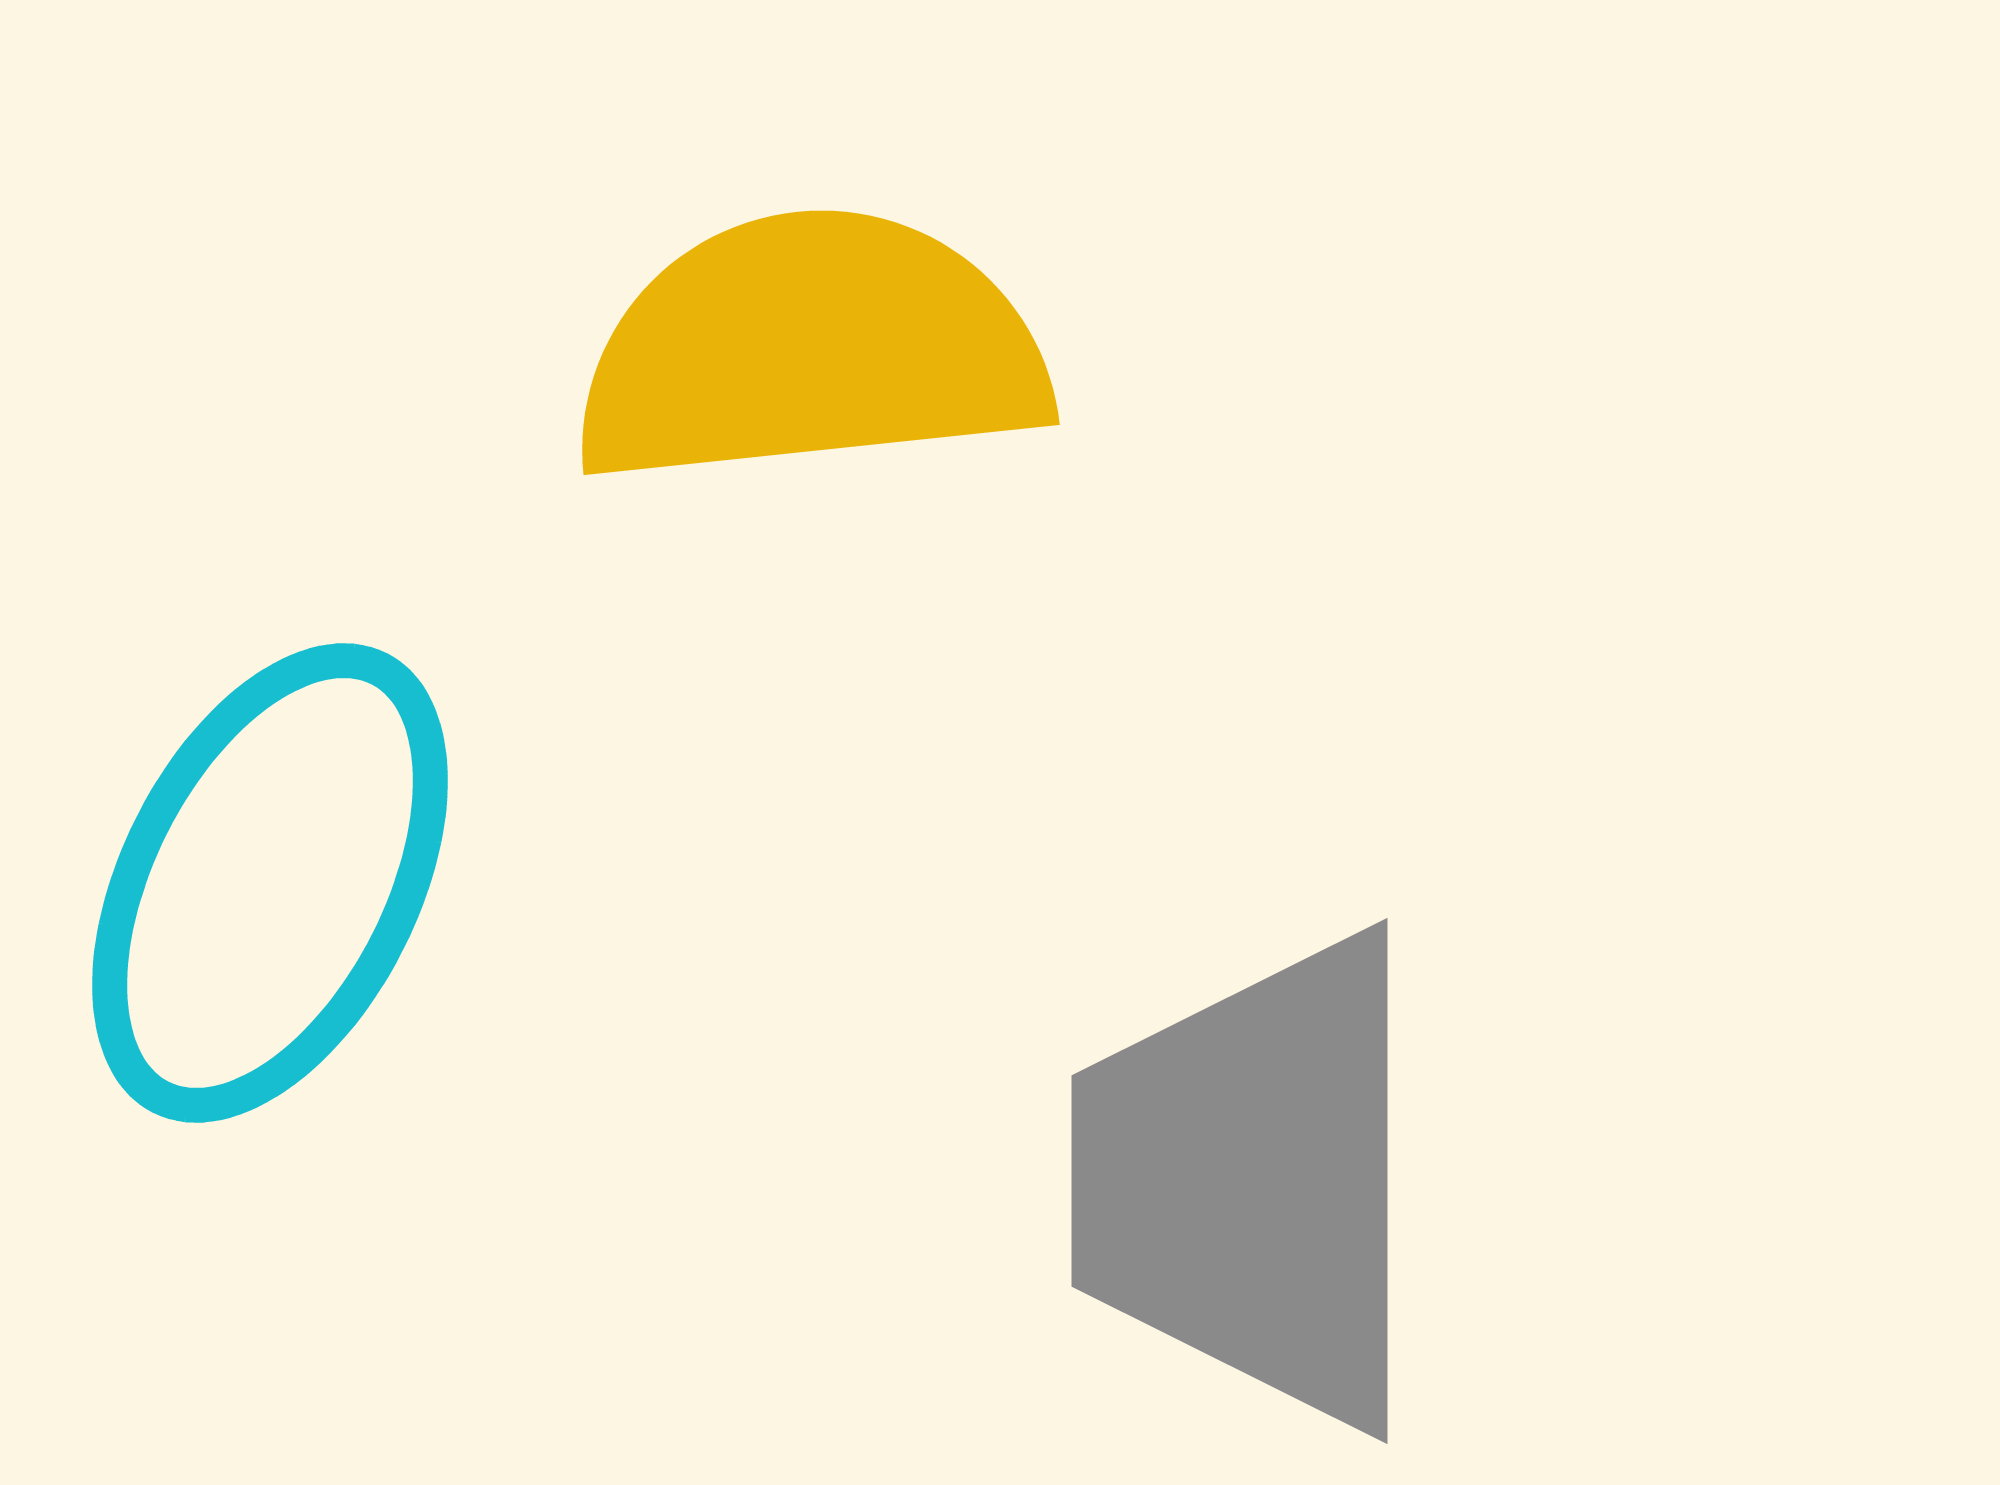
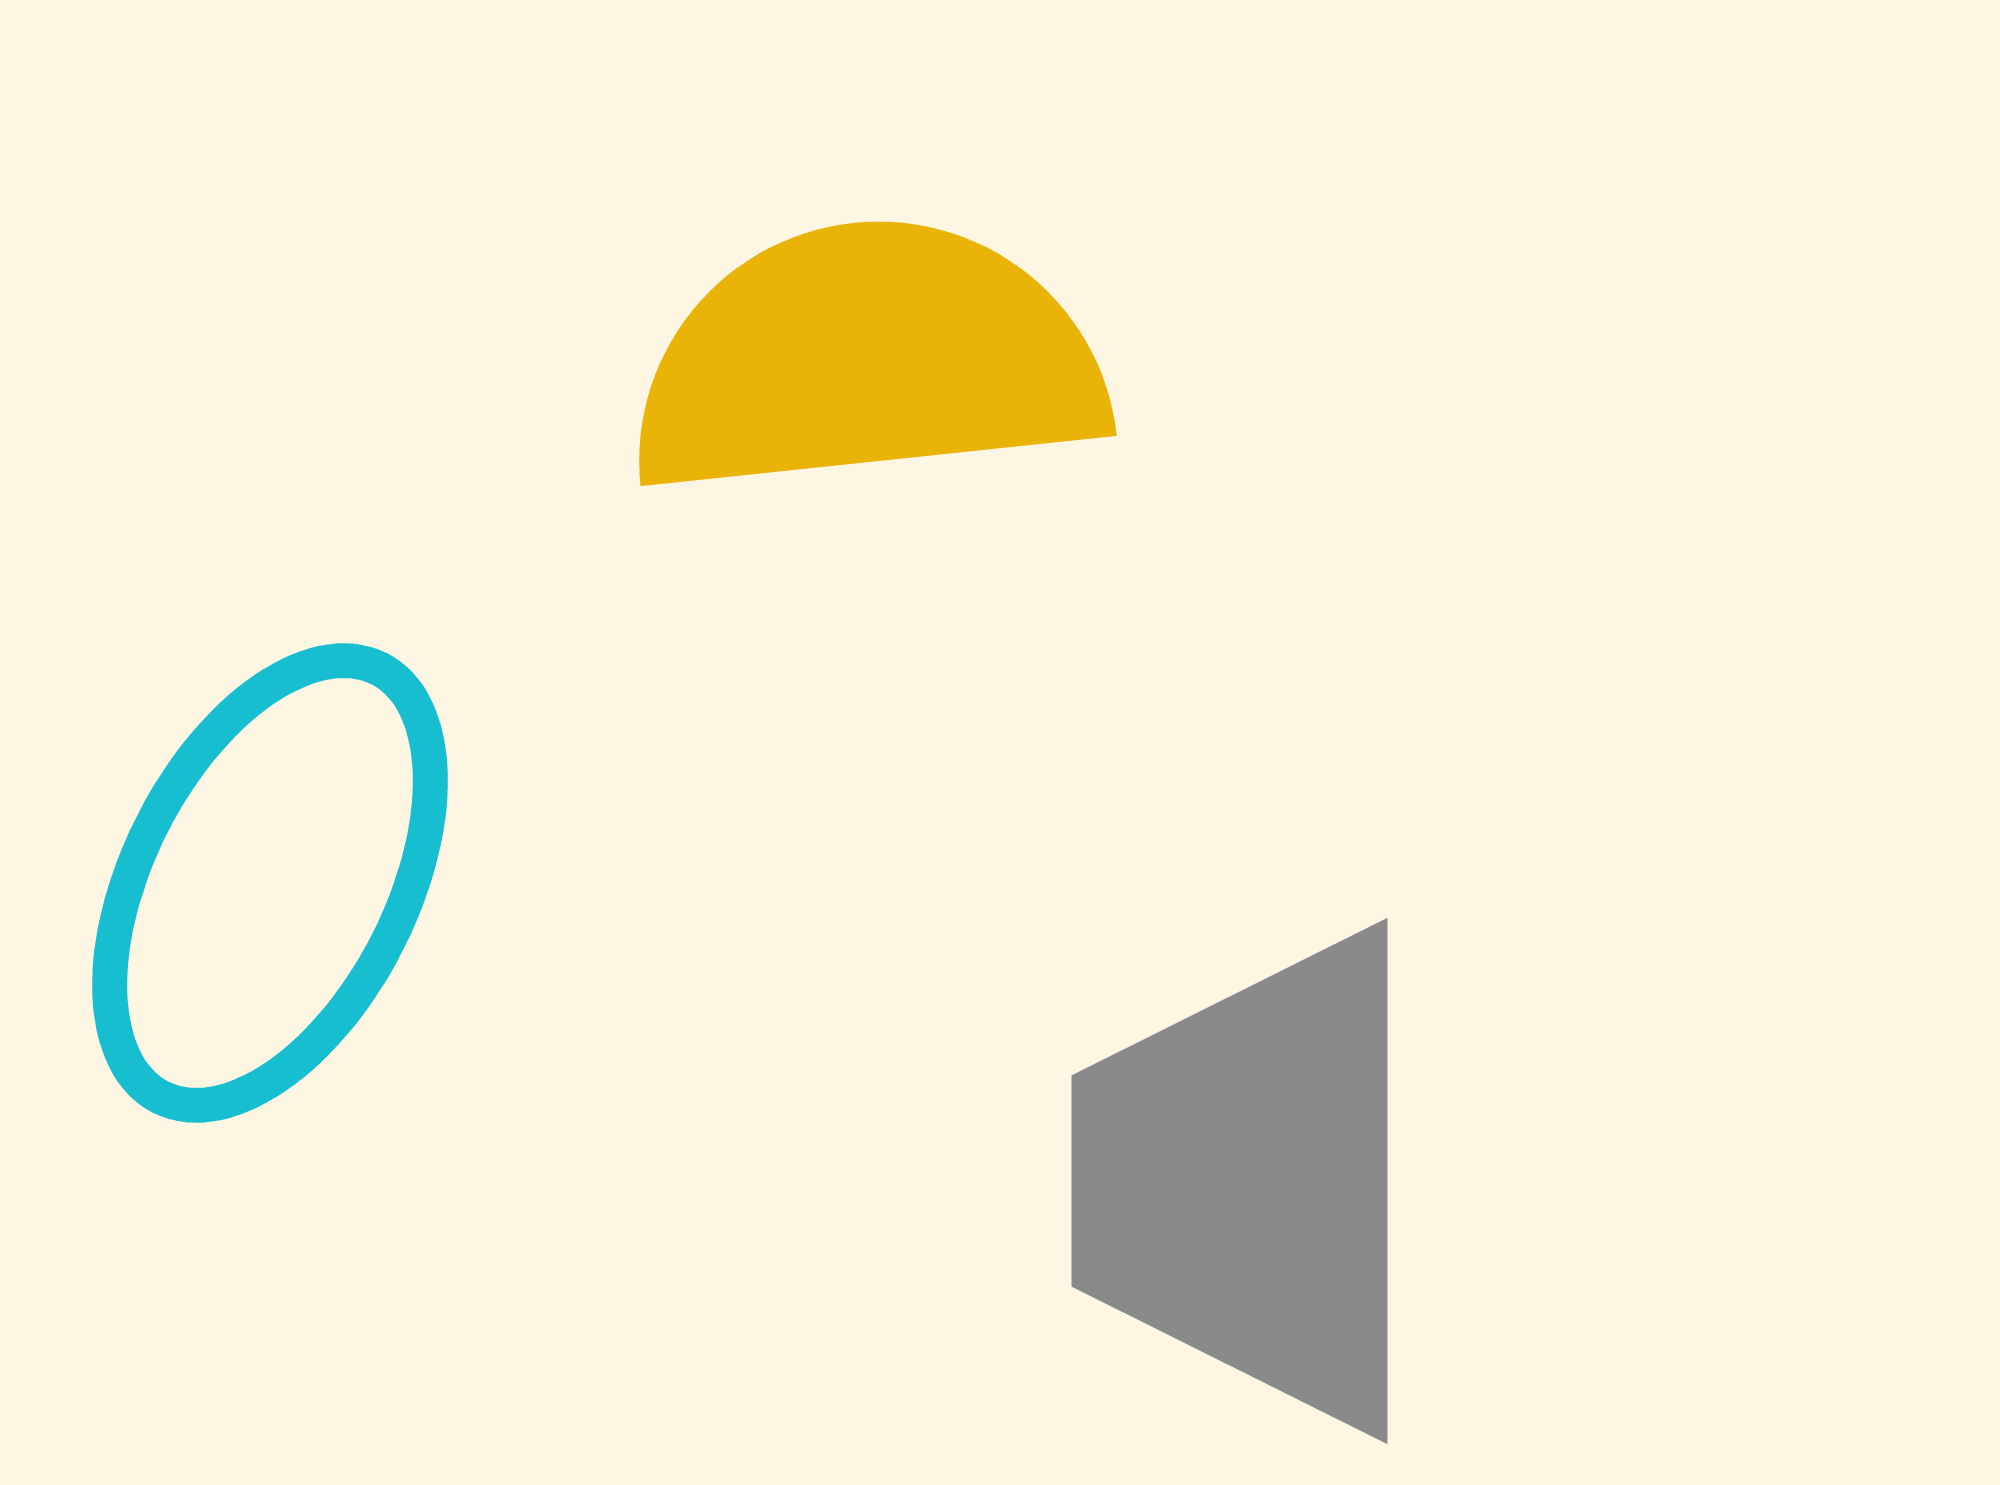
yellow semicircle: moved 57 px right, 11 px down
